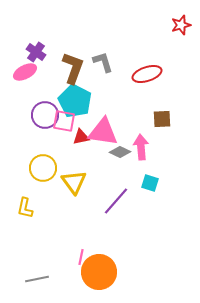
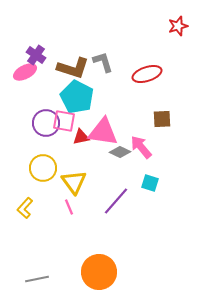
red star: moved 3 px left, 1 px down
purple cross: moved 3 px down
brown L-shape: rotated 88 degrees clockwise
cyan pentagon: moved 2 px right, 4 px up
purple circle: moved 1 px right, 8 px down
pink arrow: rotated 35 degrees counterclockwise
yellow L-shape: rotated 30 degrees clockwise
pink line: moved 12 px left, 50 px up; rotated 35 degrees counterclockwise
